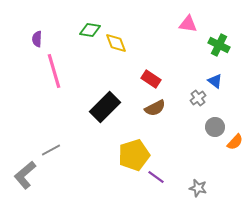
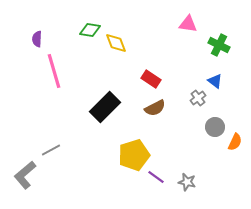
orange semicircle: rotated 18 degrees counterclockwise
gray star: moved 11 px left, 6 px up
